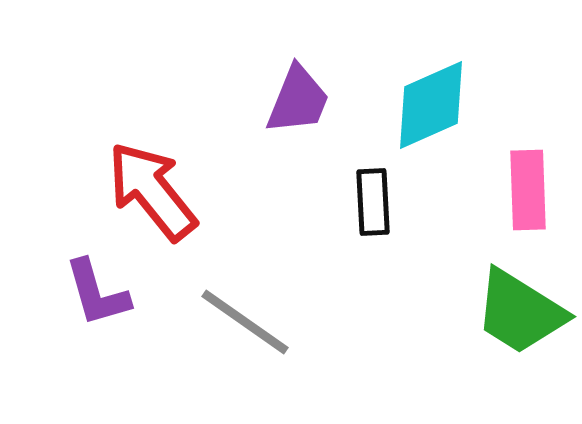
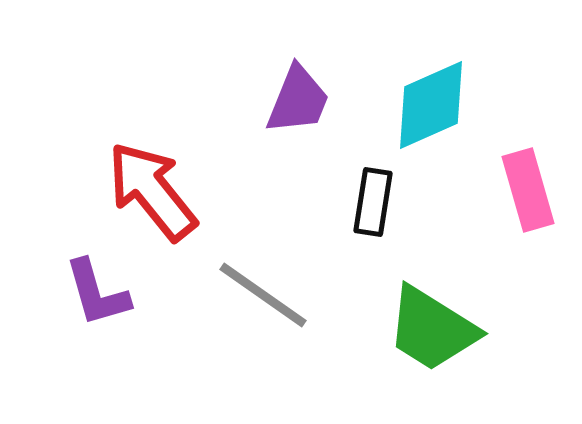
pink rectangle: rotated 14 degrees counterclockwise
black rectangle: rotated 12 degrees clockwise
green trapezoid: moved 88 px left, 17 px down
gray line: moved 18 px right, 27 px up
